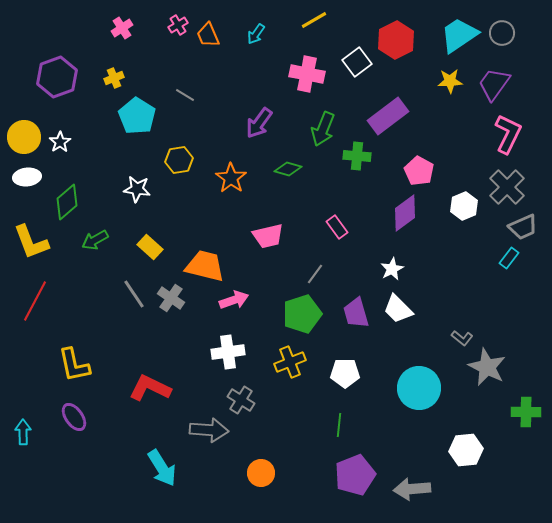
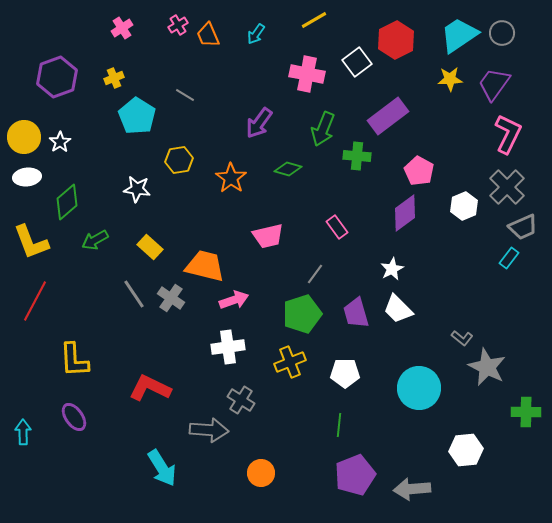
yellow star at (450, 81): moved 2 px up
white cross at (228, 352): moved 5 px up
yellow L-shape at (74, 365): moved 5 px up; rotated 9 degrees clockwise
